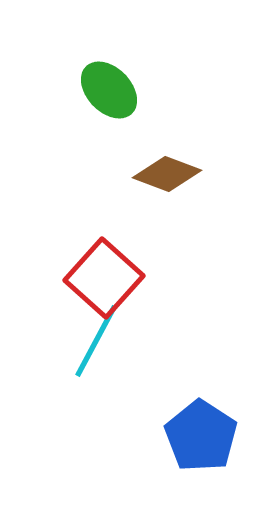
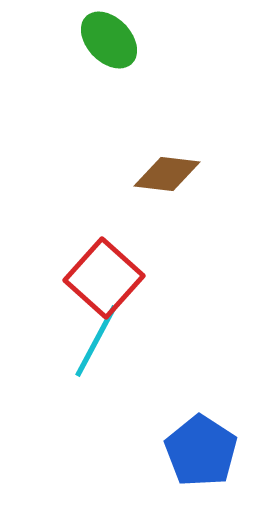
green ellipse: moved 50 px up
brown diamond: rotated 14 degrees counterclockwise
blue pentagon: moved 15 px down
